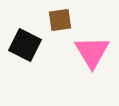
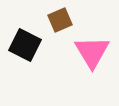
brown square: rotated 15 degrees counterclockwise
